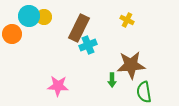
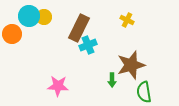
brown star: rotated 12 degrees counterclockwise
